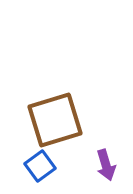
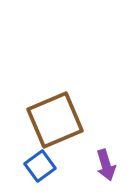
brown square: rotated 6 degrees counterclockwise
